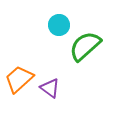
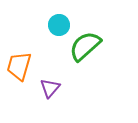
orange trapezoid: moved 13 px up; rotated 32 degrees counterclockwise
purple triangle: rotated 35 degrees clockwise
